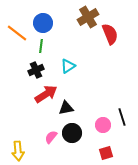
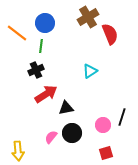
blue circle: moved 2 px right
cyan triangle: moved 22 px right, 5 px down
black line: rotated 36 degrees clockwise
